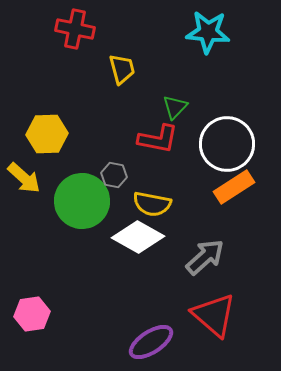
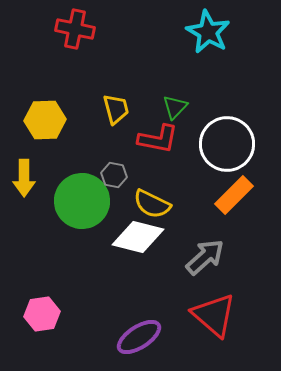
cyan star: rotated 24 degrees clockwise
yellow trapezoid: moved 6 px left, 40 px down
yellow hexagon: moved 2 px left, 14 px up
yellow arrow: rotated 48 degrees clockwise
orange rectangle: moved 8 px down; rotated 12 degrees counterclockwise
yellow semicircle: rotated 15 degrees clockwise
white diamond: rotated 15 degrees counterclockwise
pink hexagon: moved 10 px right
purple ellipse: moved 12 px left, 5 px up
